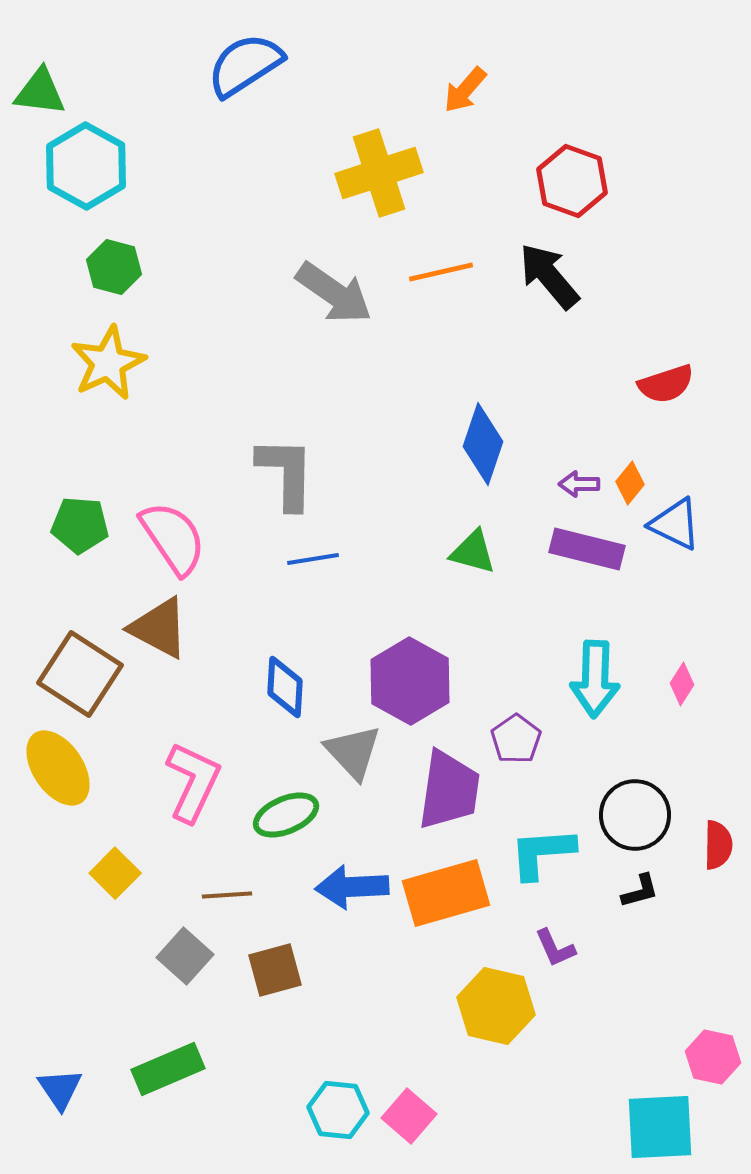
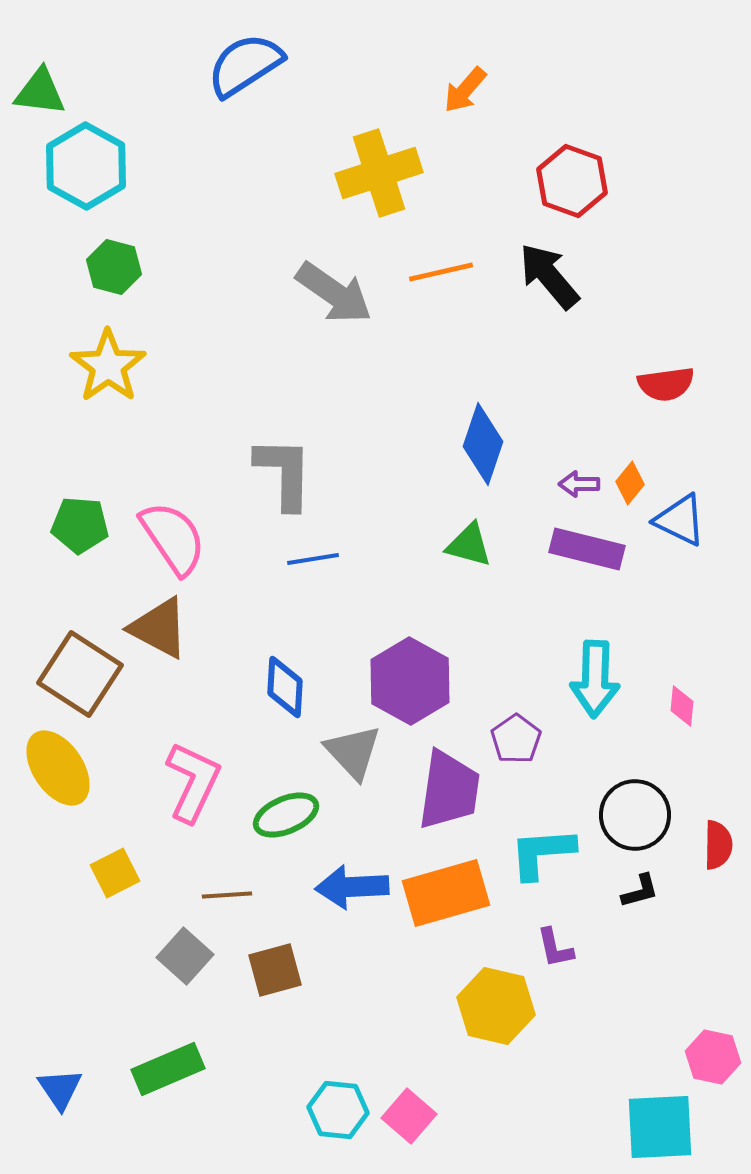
yellow star at (108, 363): moved 3 px down; rotated 10 degrees counterclockwise
red semicircle at (666, 384): rotated 10 degrees clockwise
gray L-shape at (286, 473): moved 2 px left
blue triangle at (675, 524): moved 5 px right, 4 px up
green triangle at (473, 552): moved 4 px left, 7 px up
pink diamond at (682, 684): moved 22 px down; rotated 27 degrees counterclockwise
yellow square at (115, 873): rotated 18 degrees clockwise
purple L-shape at (555, 948): rotated 12 degrees clockwise
